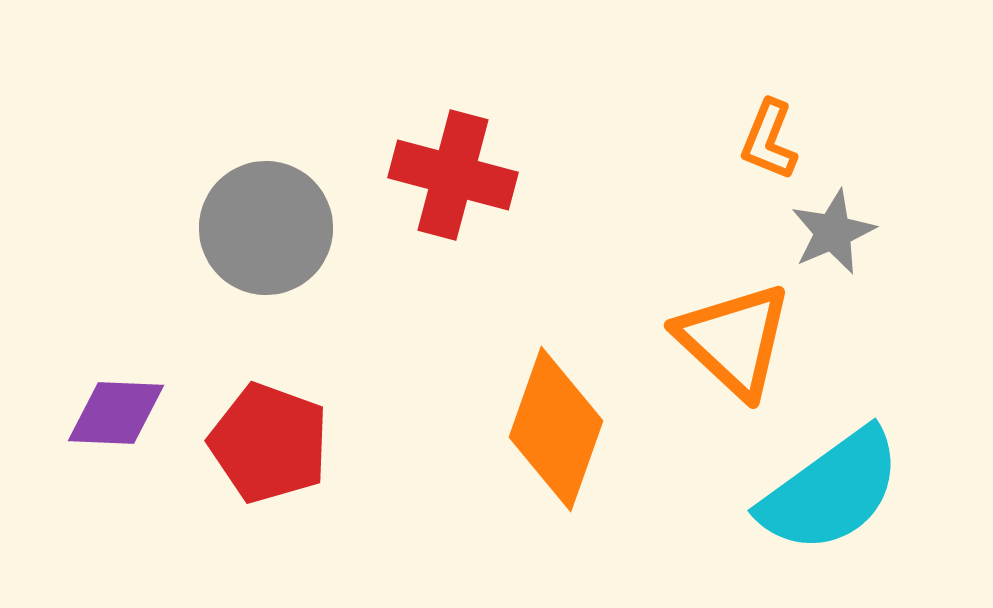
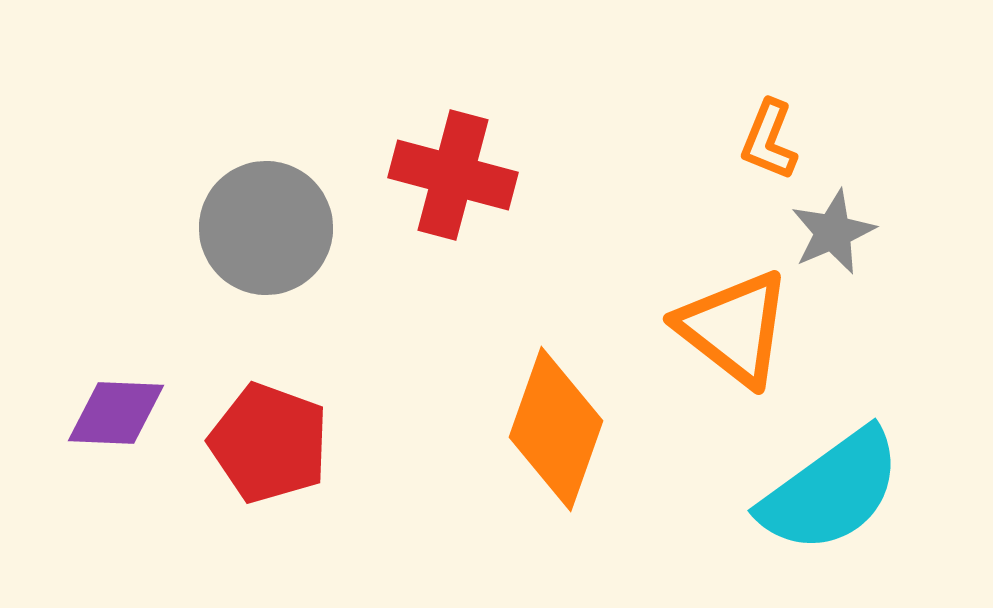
orange triangle: moved 12 px up; rotated 5 degrees counterclockwise
